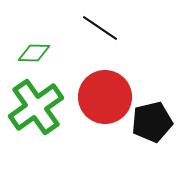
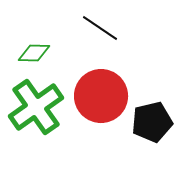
red circle: moved 4 px left, 1 px up
